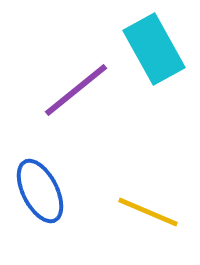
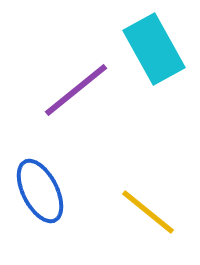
yellow line: rotated 16 degrees clockwise
